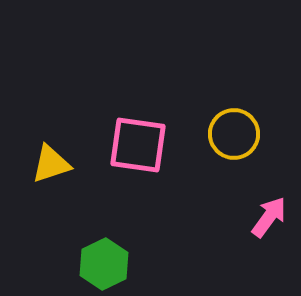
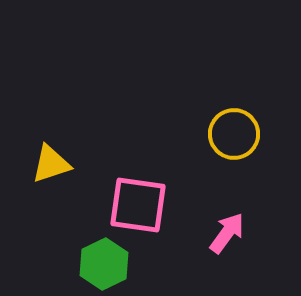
pink square: moved 60 px down
pink arrow: moved 42 px left, 16 px down
